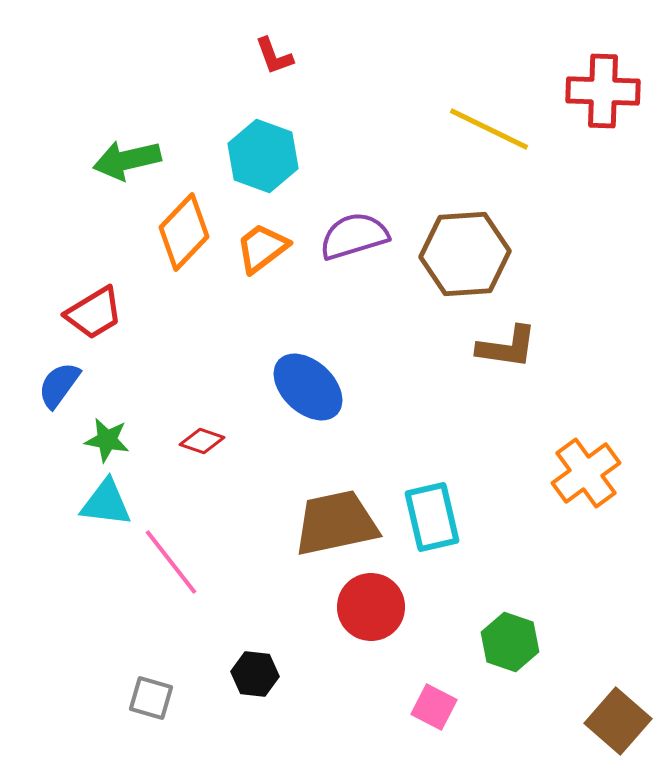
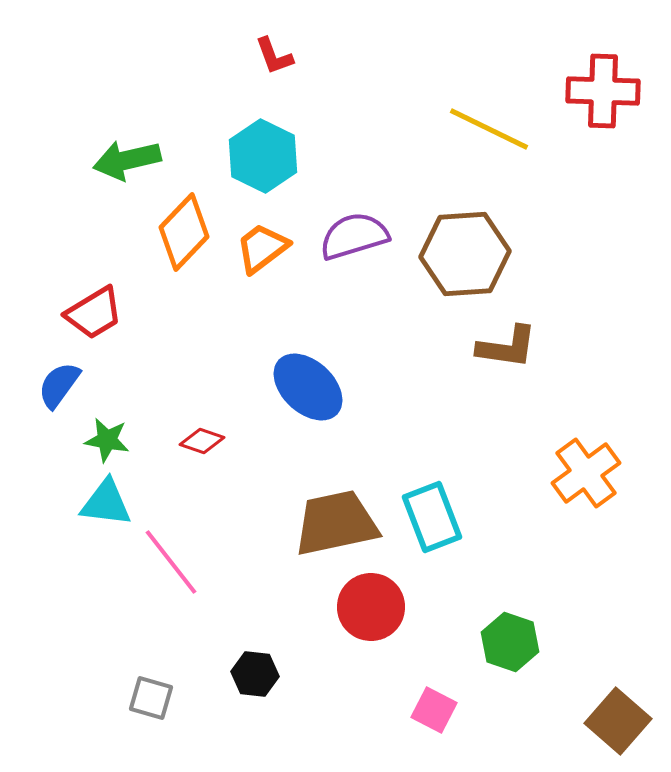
cyan hexagon: rotated 6 degrees clockwise
cyan rectangle: rotated 8 degrees counterclockwise
pink square: moved 3 px down
